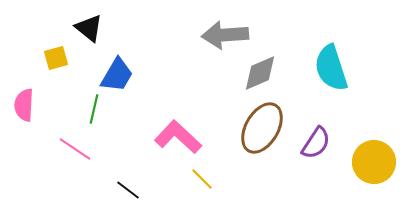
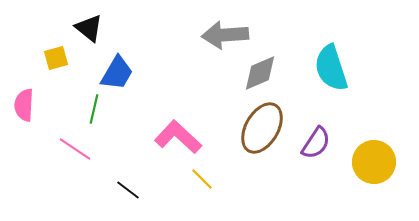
blue trapezoid: moved 2 px up
